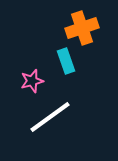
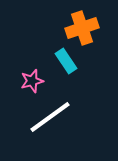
cyan rectangle: rotated 15 degrees counterclockwise
